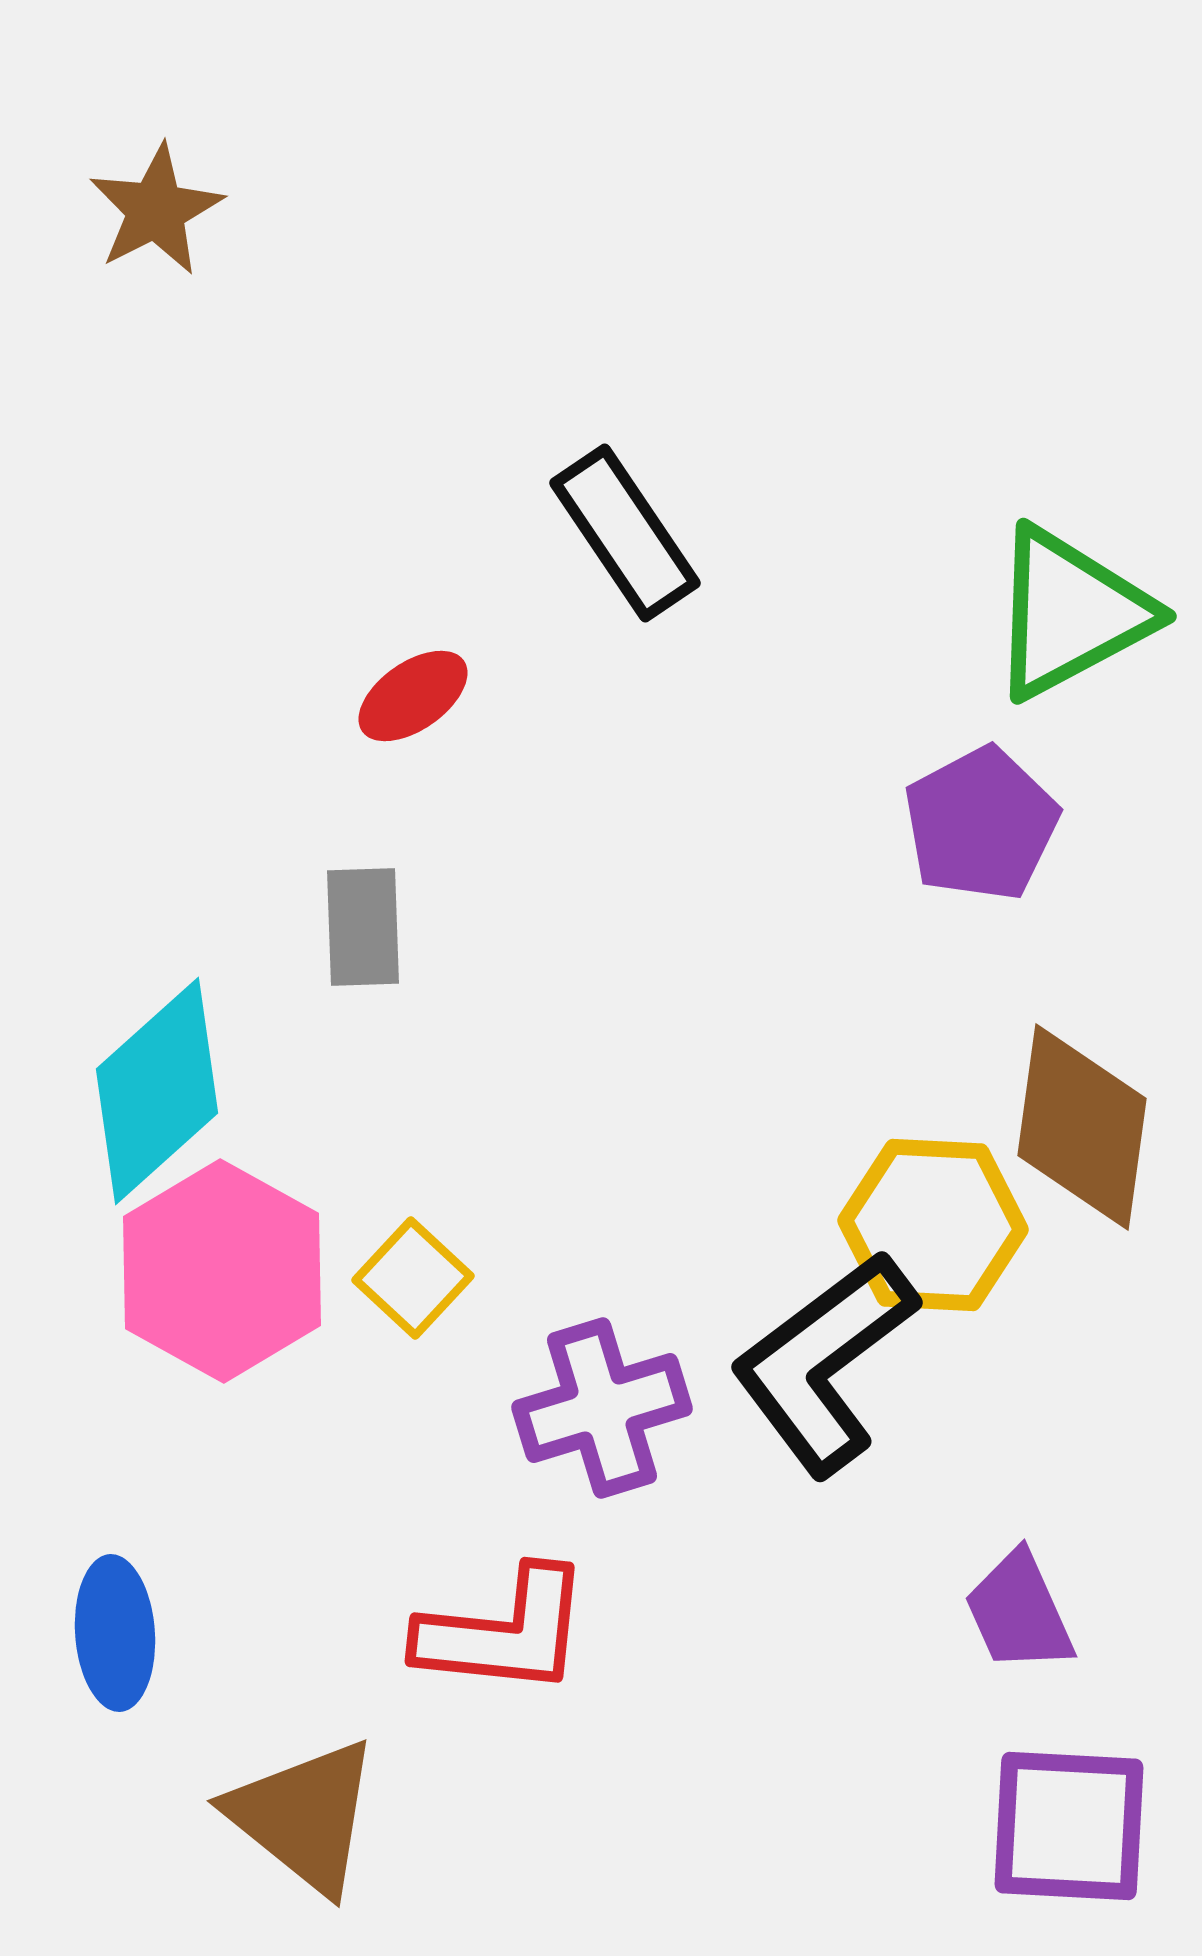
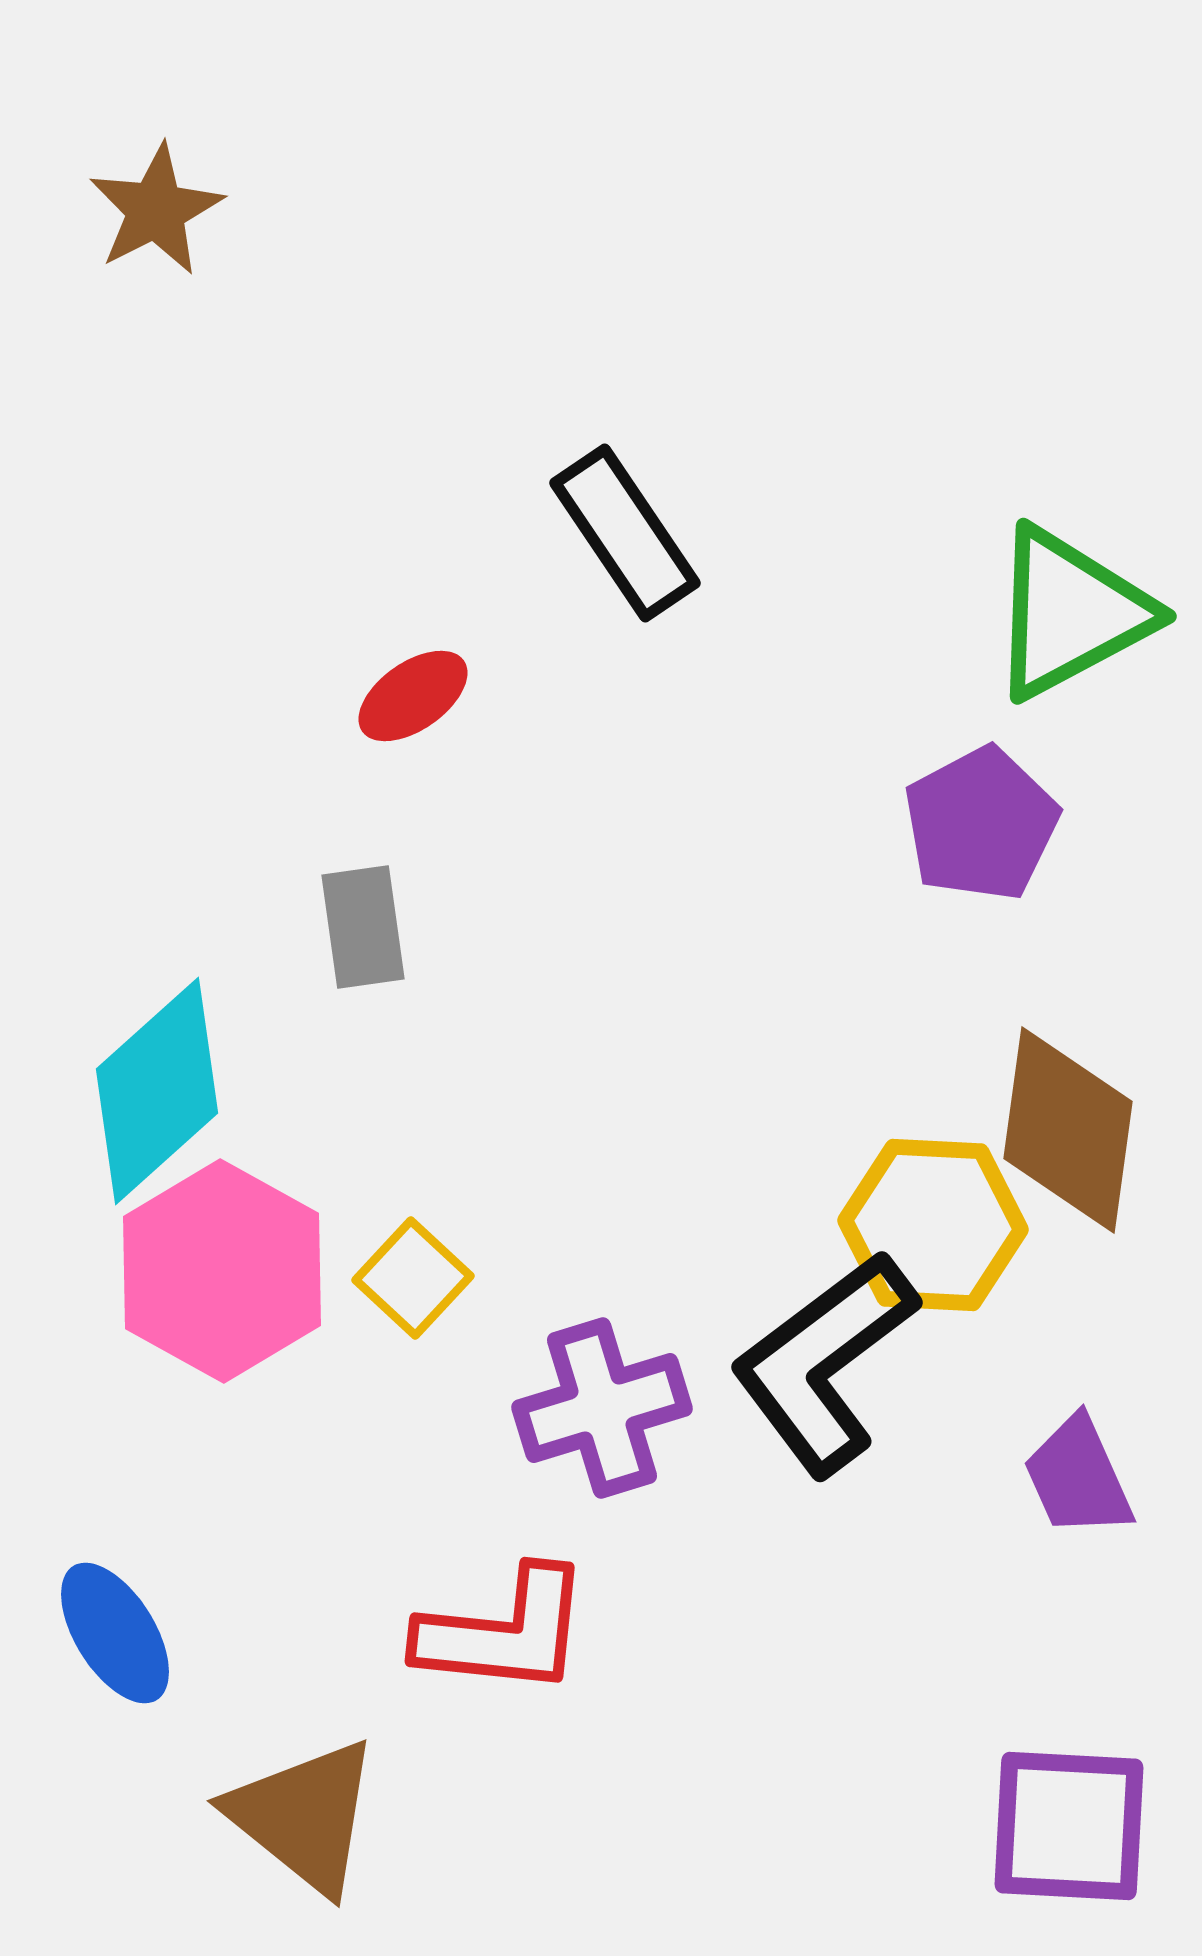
gray rectangle: rotated 6 degrees counterclockwise
brown diamond: moved 14 px left, 3 px down
purple trapezoid: moved 59 px right, 135 px up
blue ellipse: rotated 28 degrees counterclockwise
